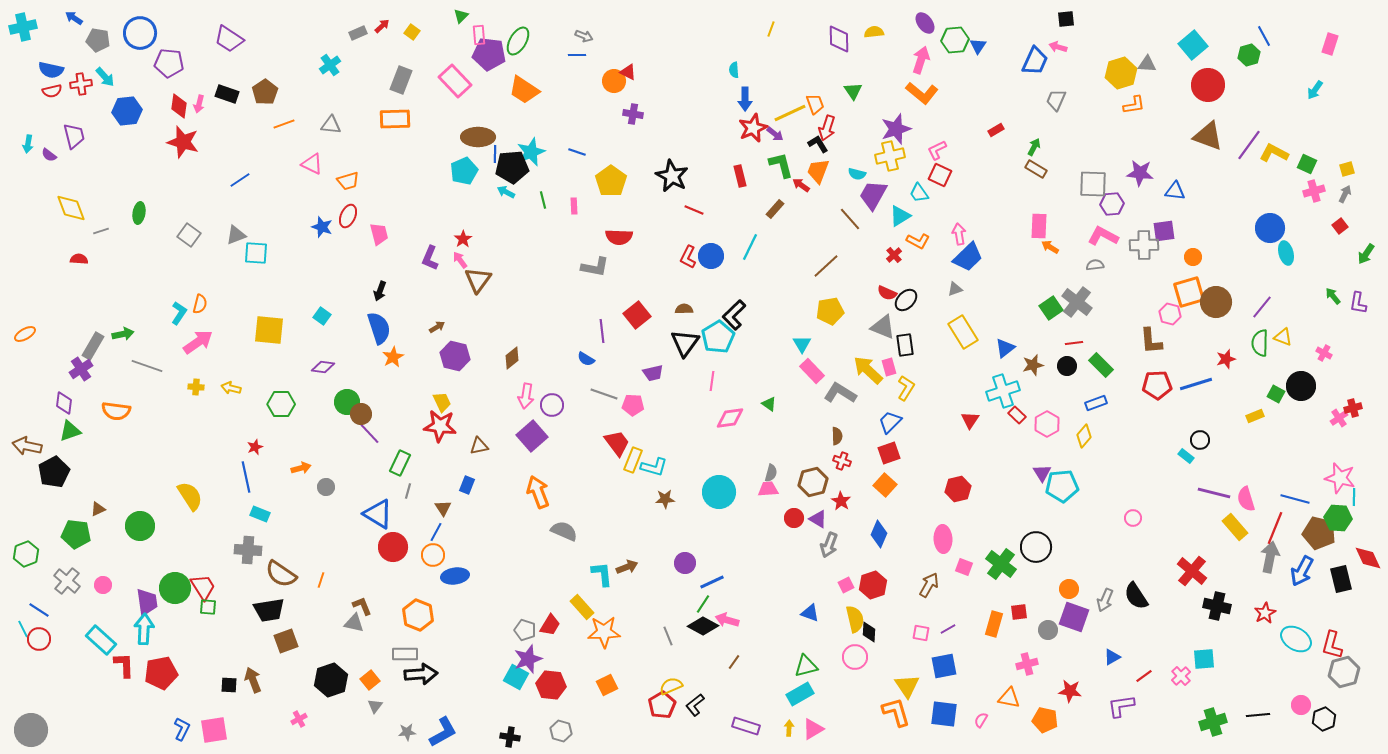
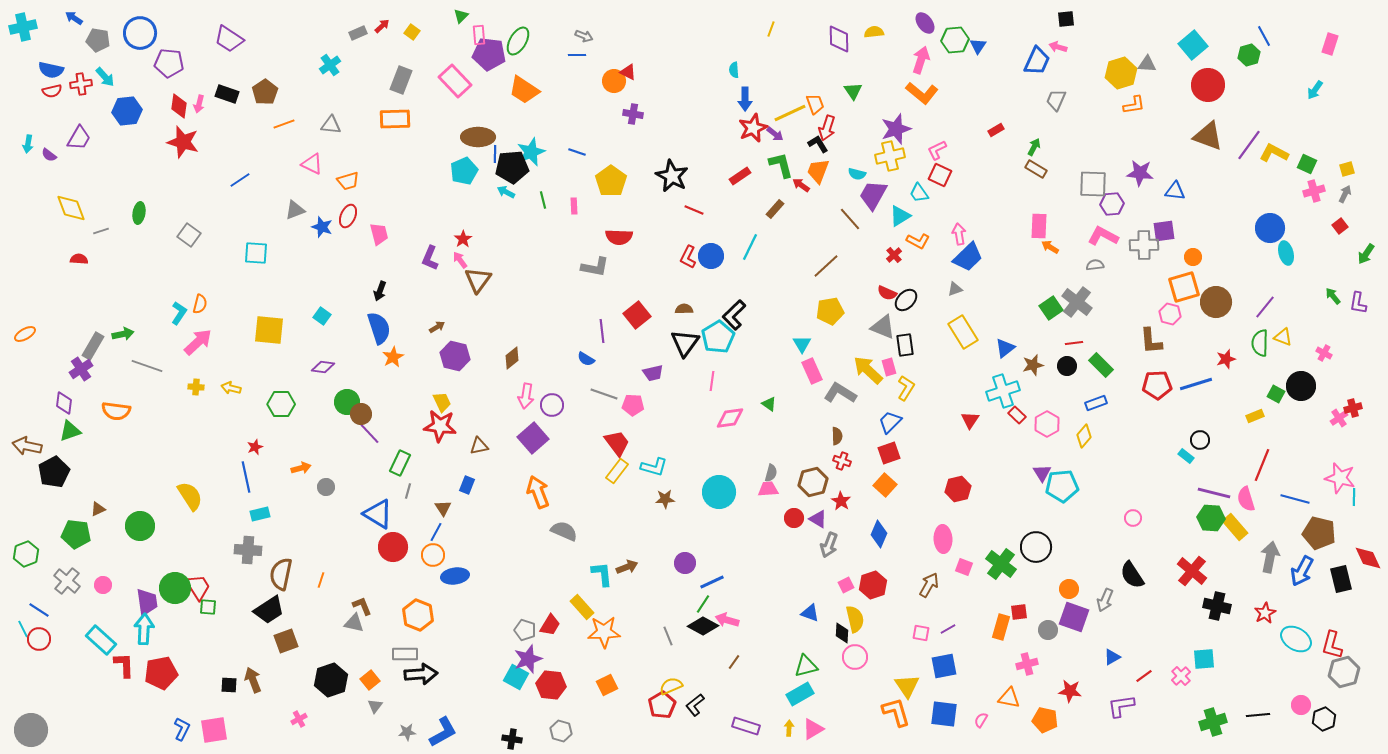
blue trapezoid at (1035, 61): moved 2 px right
purple trapezoid at (74, 136): moved 5 px right, 2 px down; rotated 44 degrees clockwise
red rectangle at (740, 176): rotated 70 degrees clockwise
gray triangle at (236, 235): moved 59 px right, 25 px up
orange square at (1189, 292): moved 5 px left, 5 px up
purple line at (1262, 307): moved 3 px right
pink arrow at (198, 342): rotated 8 degrees counterclockwise
pink rectangle at (812, 371): rotated 20 degrees clockwise
purple square at (532, 436): moved 1 px right, 2 px down
yellow rectangle at (633, 460): moved 16 px left, 11 px down; rotated 15 degrees clockwise
cyan rectangle at (260, 514): rotated 36 degrees counterclockwise
green hexagon at (1338, 518): moved 127 px left
red line at (1275, 528): moved 13 px left, 63 px up
brown semicircle at (281, 574): rotated 68 degrees clockwise
red trapezoid at (203, 587): moved 5 px left
black semicircle at (1136, 596): moved 4 px left, 21 px up
black trapezoid at (269, 610): rotated 24 degrees counterclockwise
orange rectangle at (994, 624): moved 7 px right, 3 px down
black diamond at (869, 632): moved 27 px left, 1 px down
black cross at (510, 737): moved 2 px right, 2 px down
